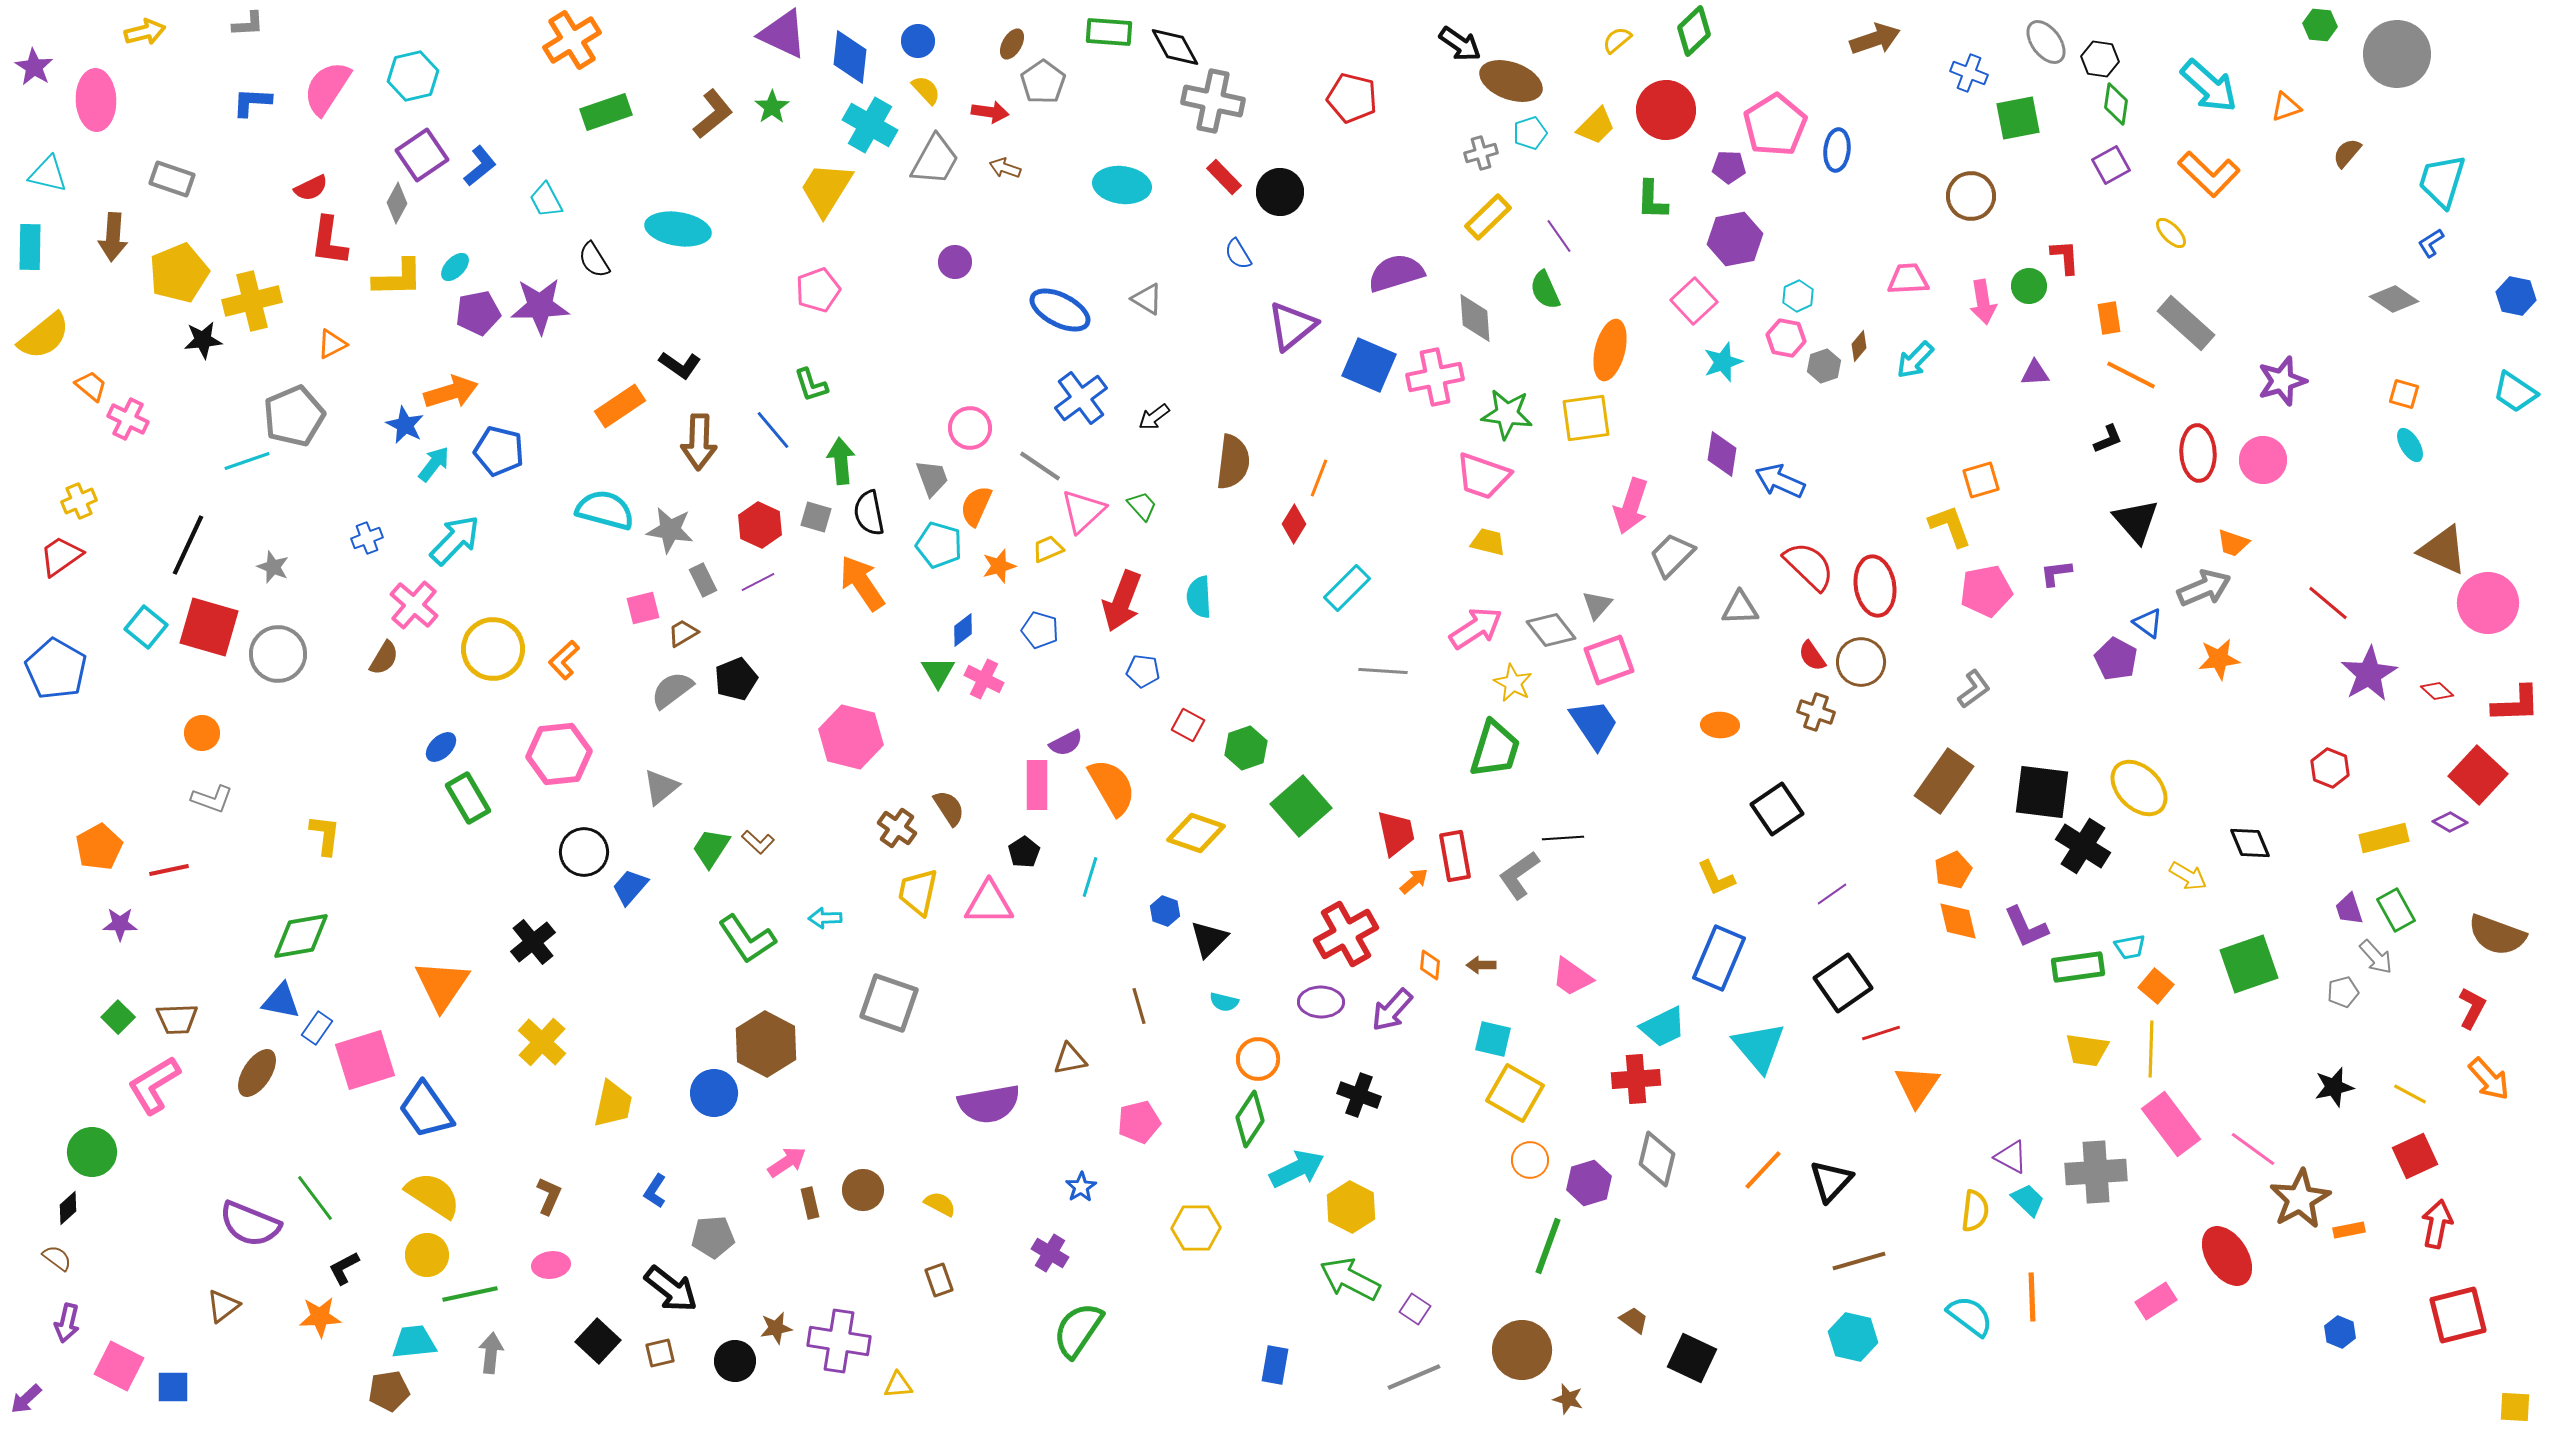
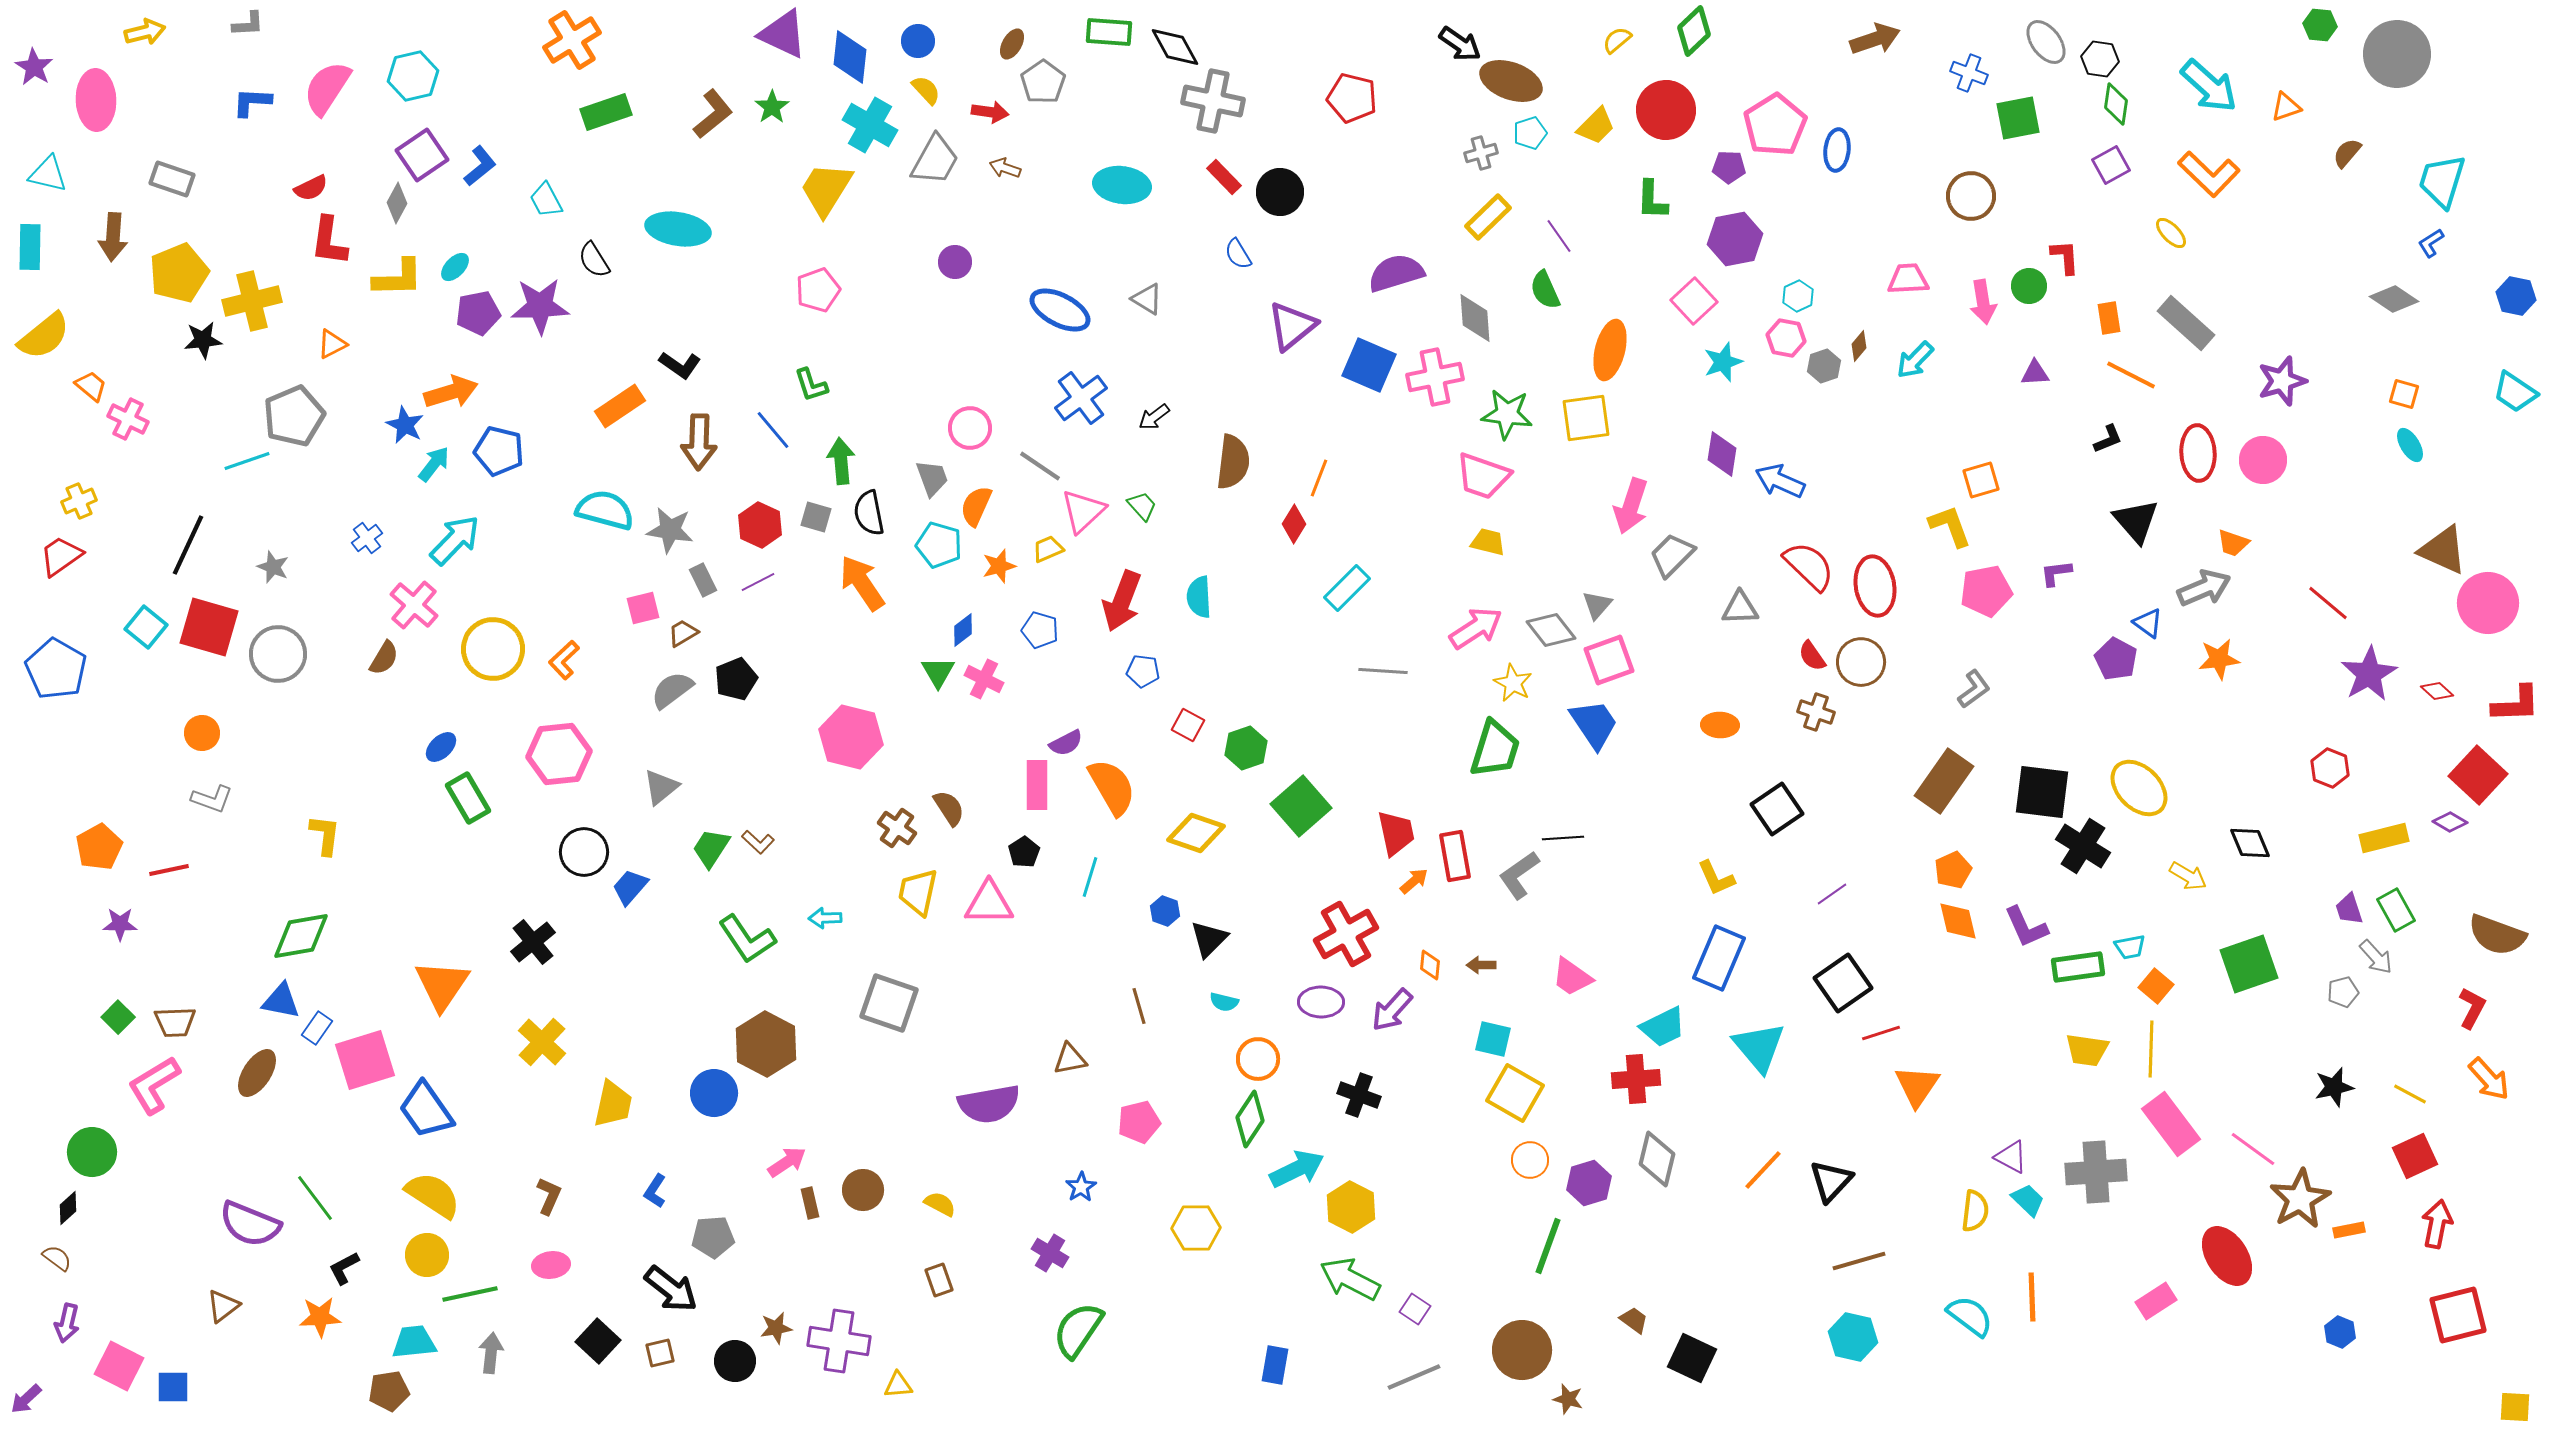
blue cross at (367, 538): rotated 16 degrees counterclockwise
brown trapezoid at (177, 1019): moved 2 px left, 3 px down
